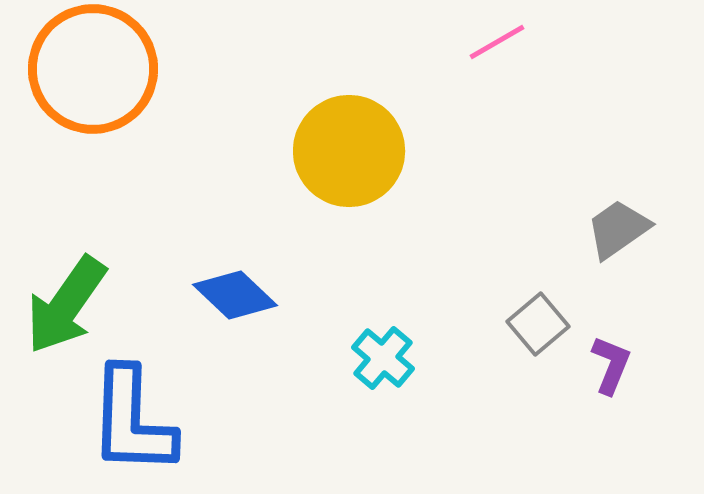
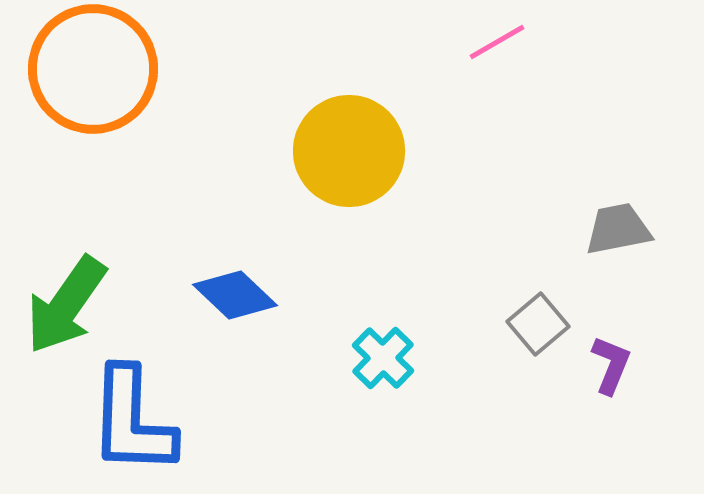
gray trapezoid: rotated 24 degrees clockwise
cyan cross: rotated 4 degrees clockwise
